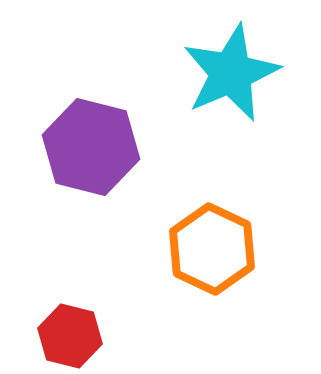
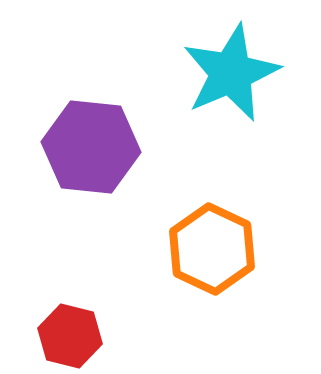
purple hexagon: rotated 8 degrees counterclockwise
